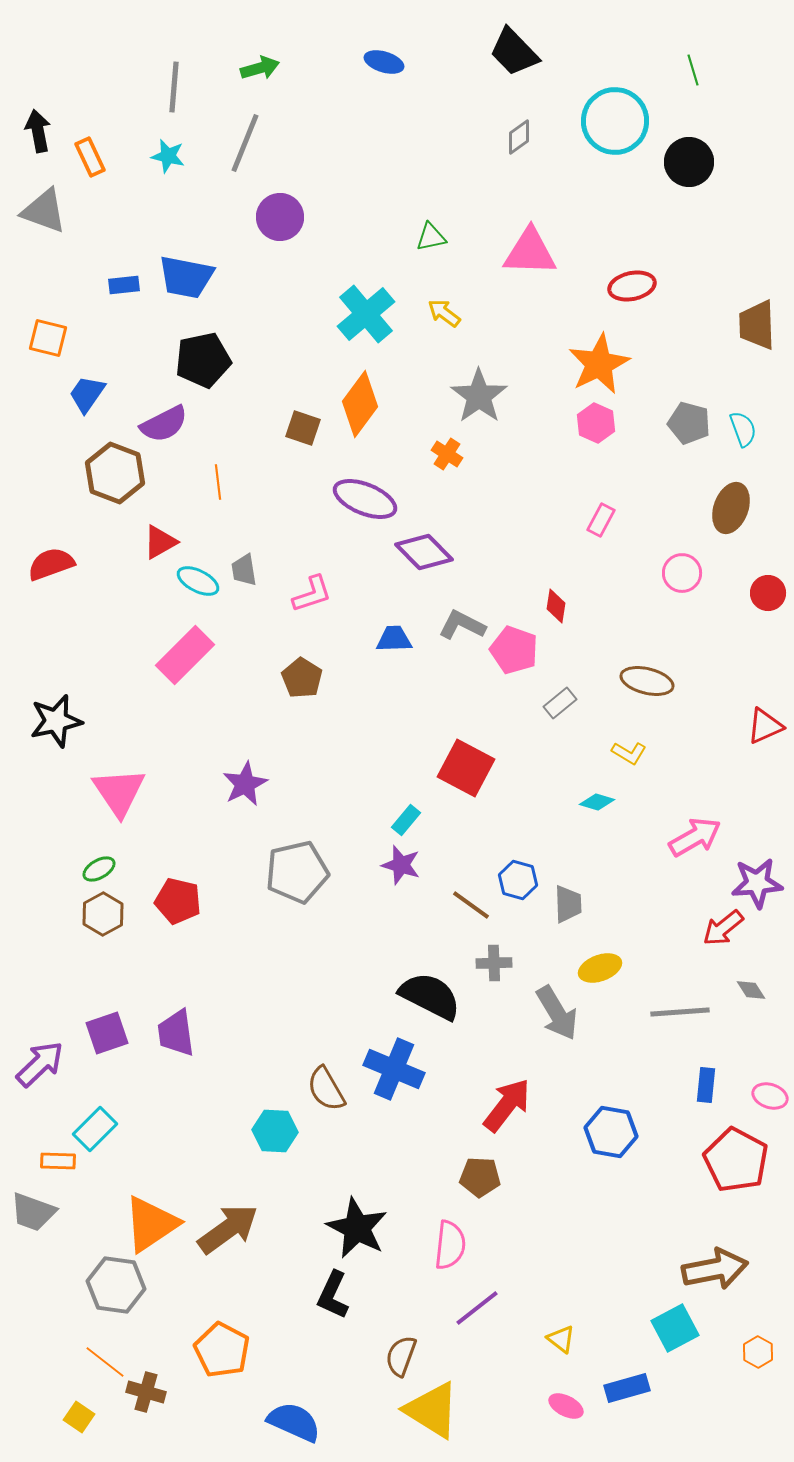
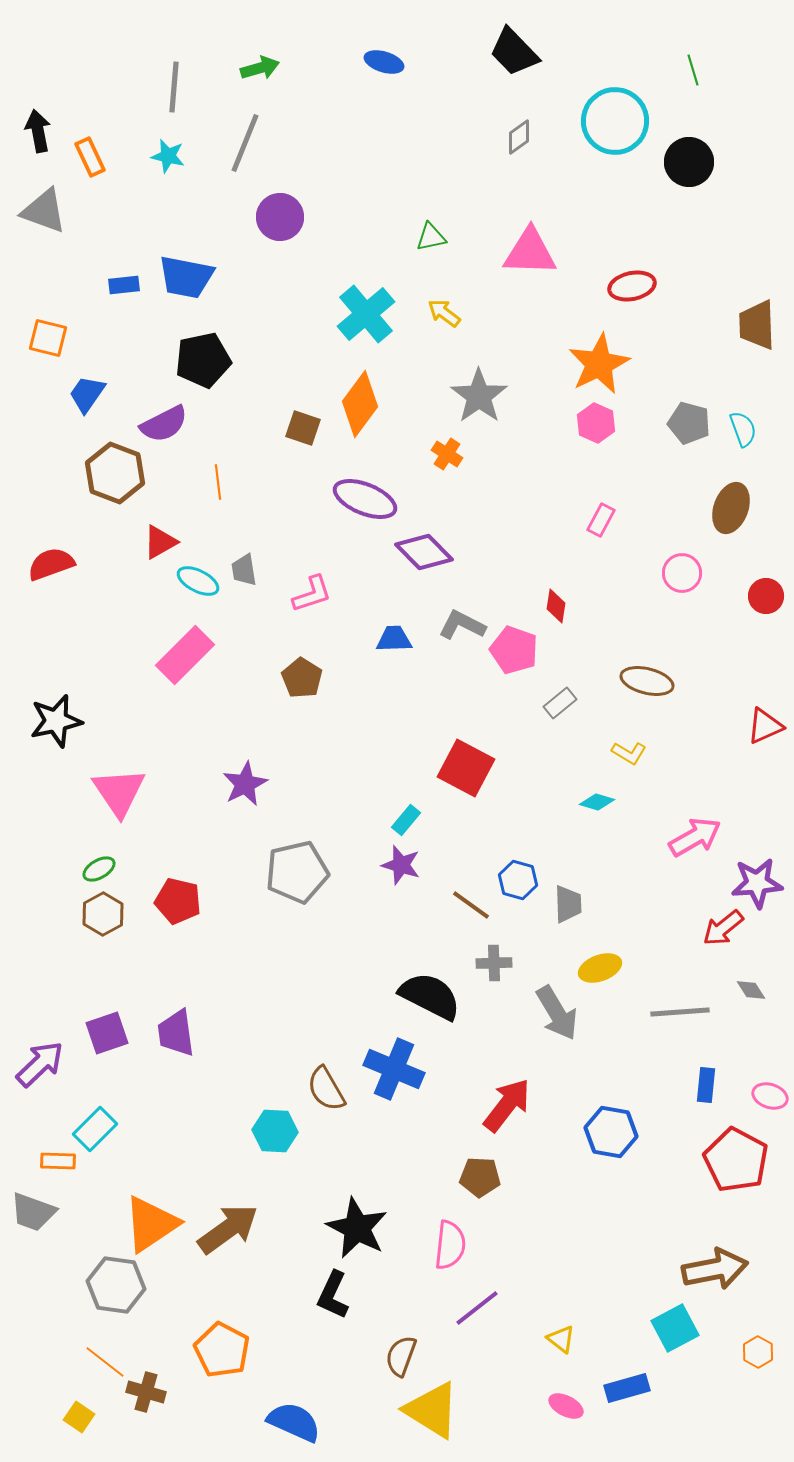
red circle at (768, 593): moved 2 px left, 3 px down
